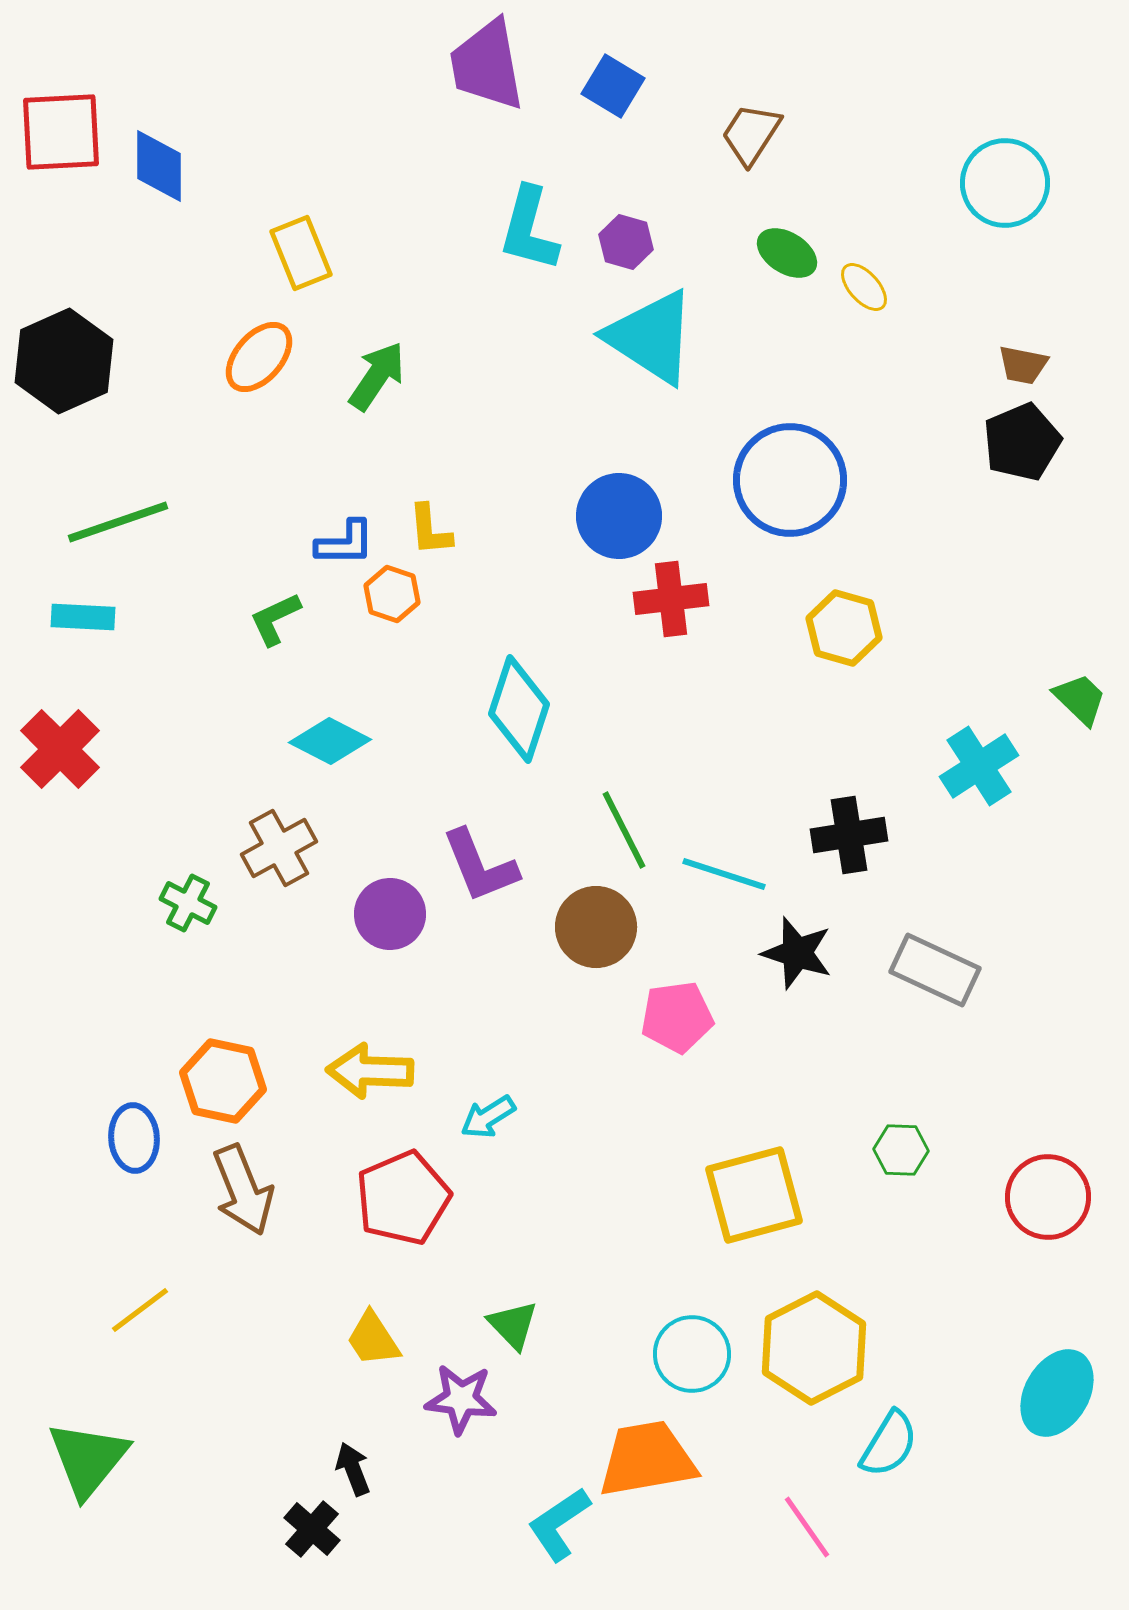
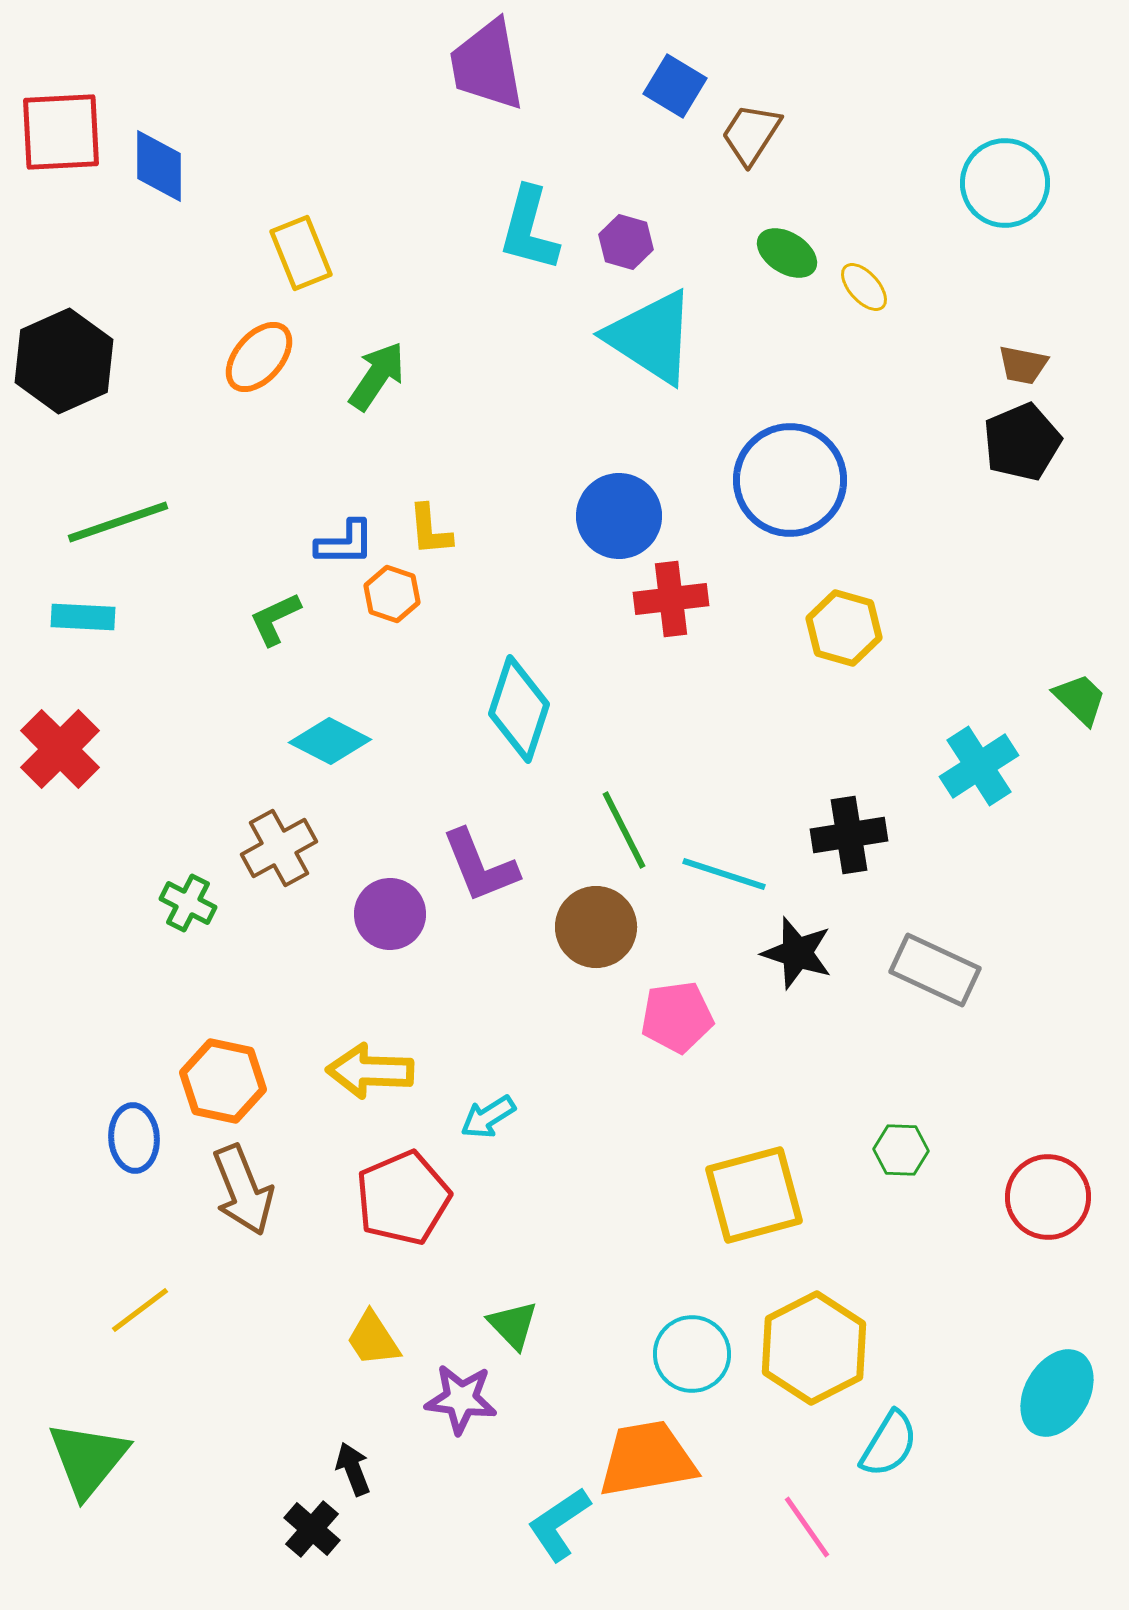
blue square at (613, 86): moved 62 px right
